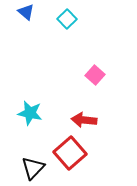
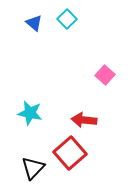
blue triangle: moved 8 px right, 11 px down
pink square: moved 10 px right
